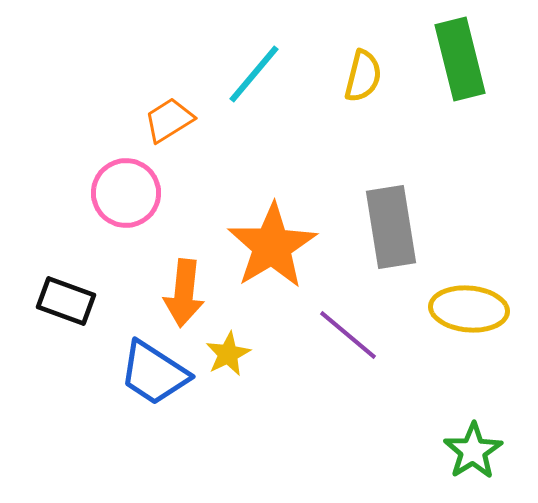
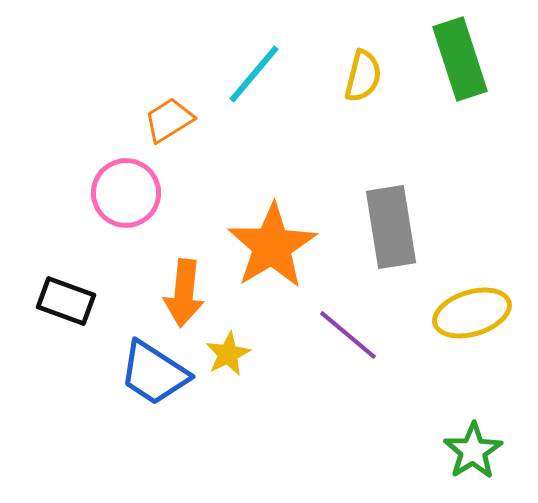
green rectangle: rotated 4 degrees counterclockwise
yellow ellipse: moved 3 px right, 4 px down; rotated 22 degrees counterclockwise
